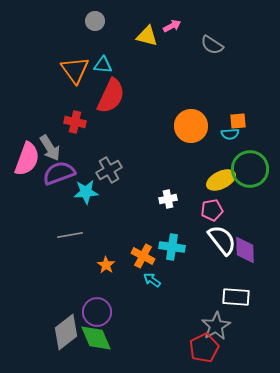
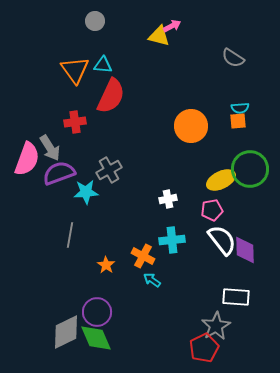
yellow triangle: moved 12 px right
gray semicircle: moved 21 px right, 13 px down
red cross: rotated 20 degrees counterclockwise
cyan semicircle: moved 10 px right, 26 px up
gray line: rotated 70 degrees counterclockwise
cyan cross: moved 7 px up; rotated 15 degrees counterclockwise
gray diamond: rotated 12 degrees clockwise
